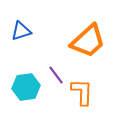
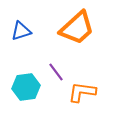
orange trapezoid: moved 11 px left, 13 px up
purple line: moved 3 px up
orange L-shape: rotated 84 degrees counterclockwise
